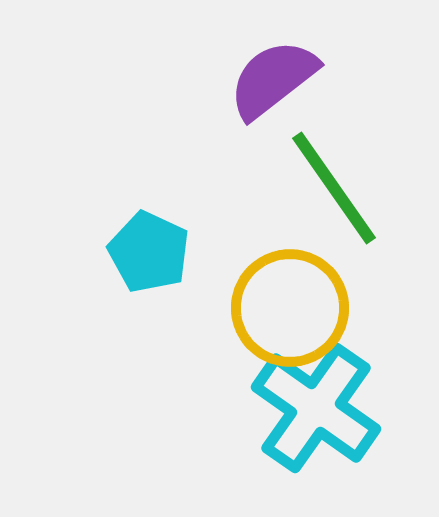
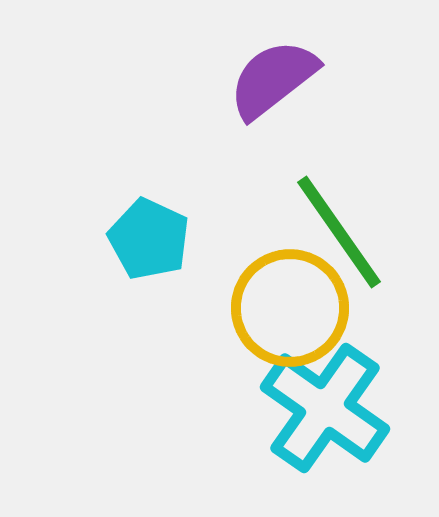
green line: moved 5 px right, 44 px down
cyan pentagon: moved 13 px up
cyan cross: moved 9 px right
